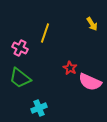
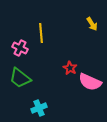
yellow line: moved 4 px left; rotated 24 degrees counterclockwise
